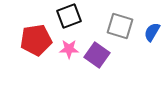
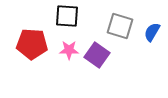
black square: moved 2 px left; rotated 25 degrees clockwise
red pentagon: moved 4 px left, 4 px down; rotated 12 degrees clockwise
pink star: moved 1 px down
